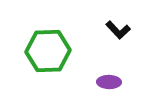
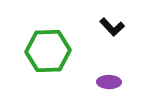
black L-shape: moved 6 px left, 3 px up
